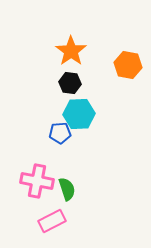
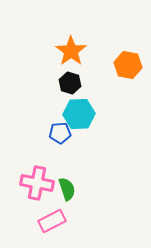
black hexagon: rotated 10 degrees clockwise
pink cross: moved 2 px down
